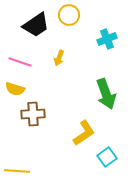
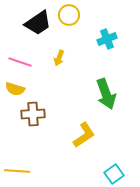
black trapezoid: moved 2 px right, 2 px up
yellow L-shape: moved 2 px down
cyan square: moved 7 px right, 17 px down
